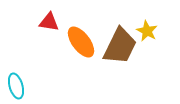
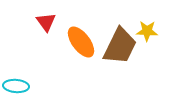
red triangle: moved 3 px left; rotated 45 degrees clockwise
yellow star: rotated 25 degrees counterclockwise
cyan ellipse: rotated 70 degrees counterclockwise
